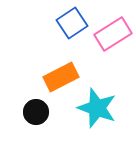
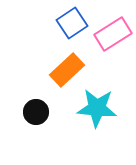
orange rectangle: moved 6 px right, 7 px up; rotated 16 degrees counterclockwise
cyan star: rotated 15 degrees counterclockwise
